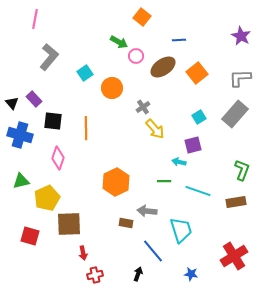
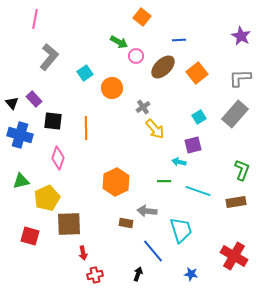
brown ellipse at (163, 67): rotated 10 degrees counterclockwise
red cross at (234, 256): rotated 28 degrees counterclockwise
